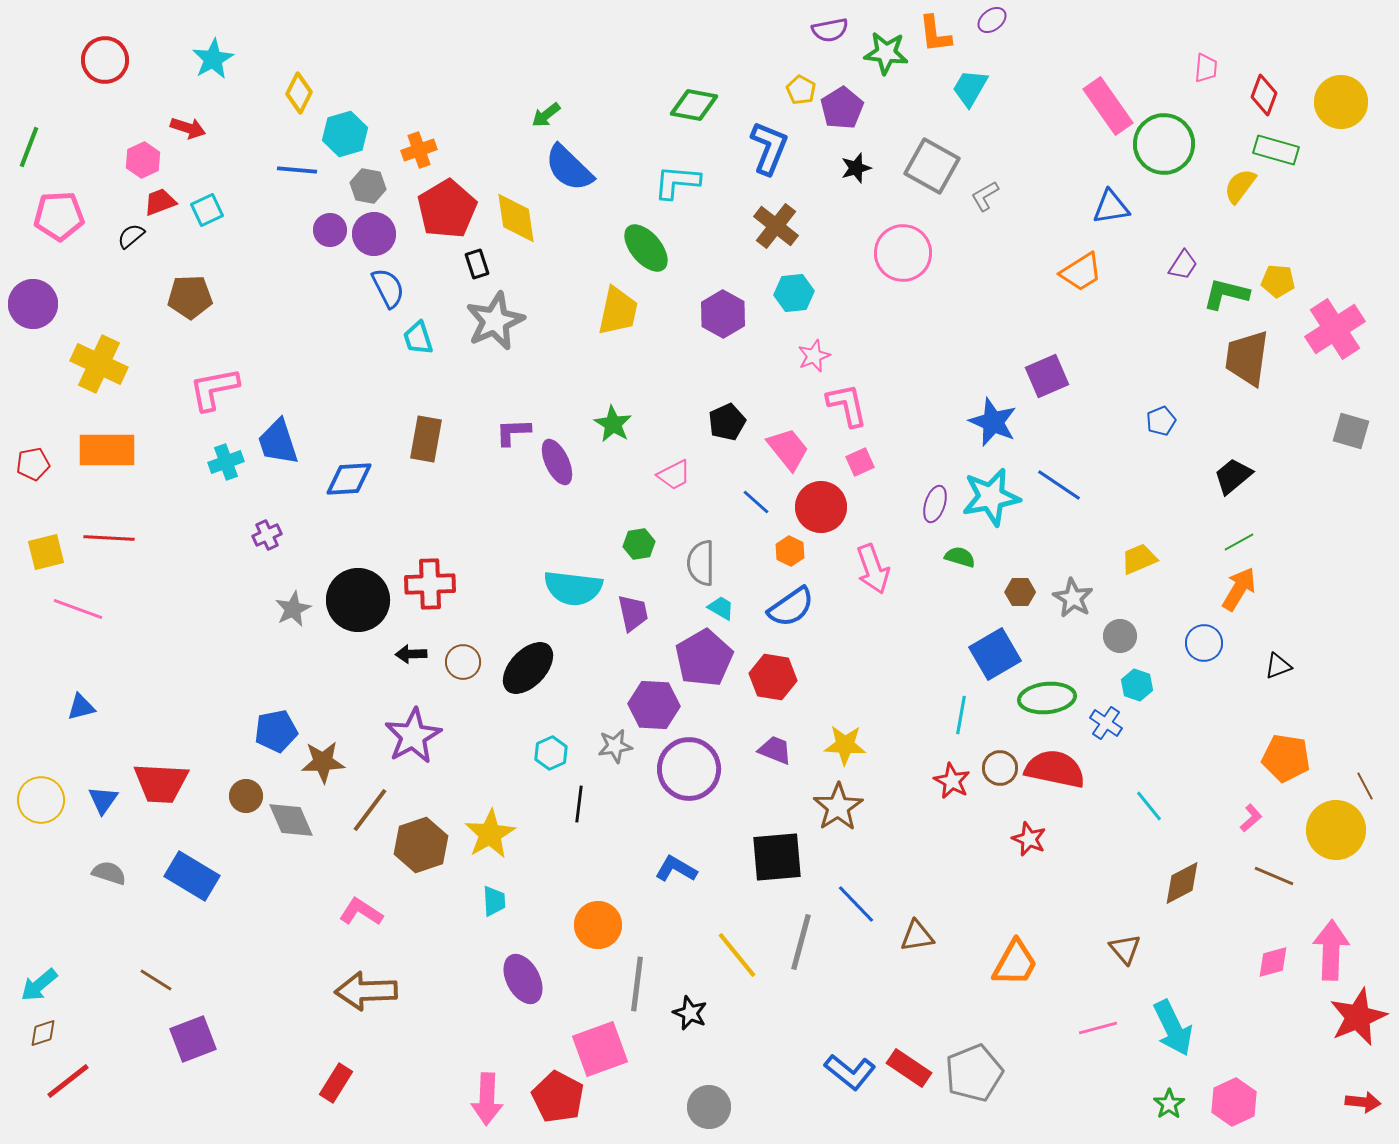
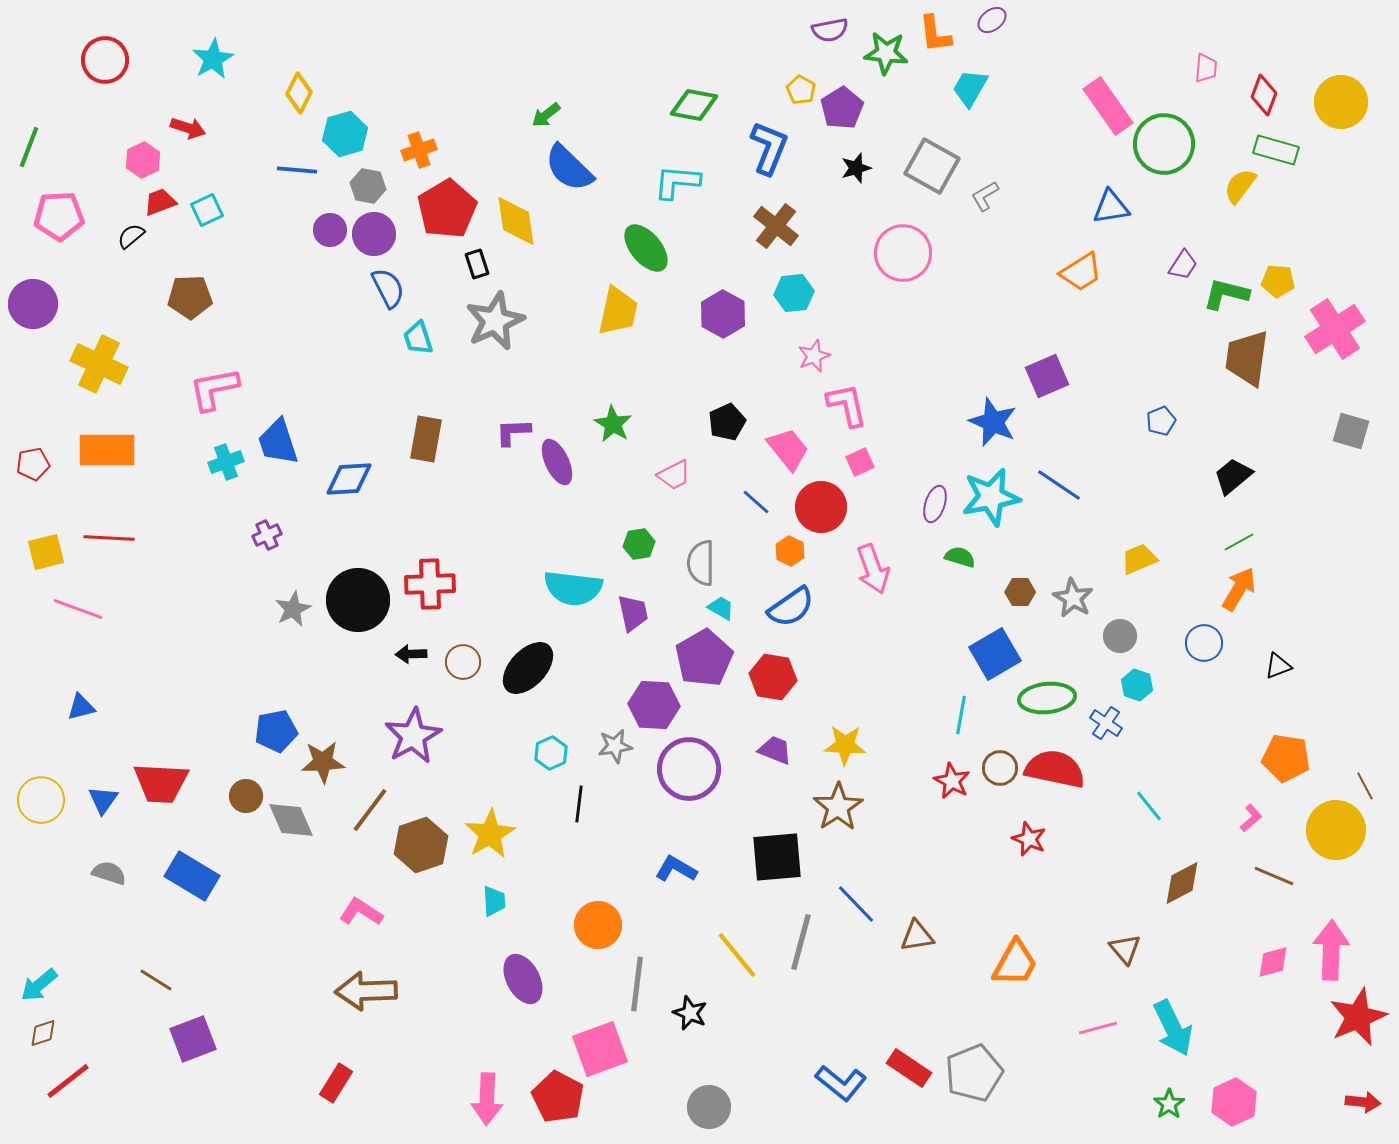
yellow diamond at (516, 218): moved 3 px down
blue L-shape at (850, 1072): moved 9 px left, 11 px down
